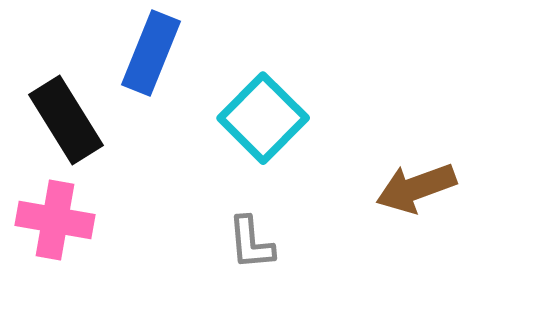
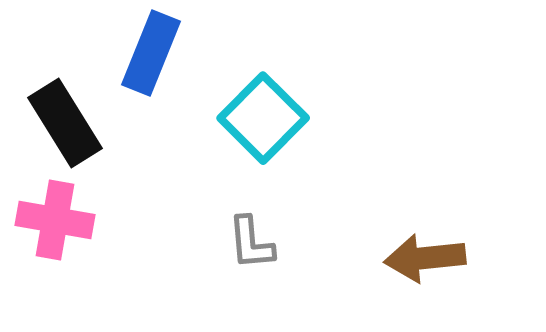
black rectangle: moved 1 px left, 3 px down
brown arrow: moved 9 px right, 70 px down; rotated 14 degrees clockwise
